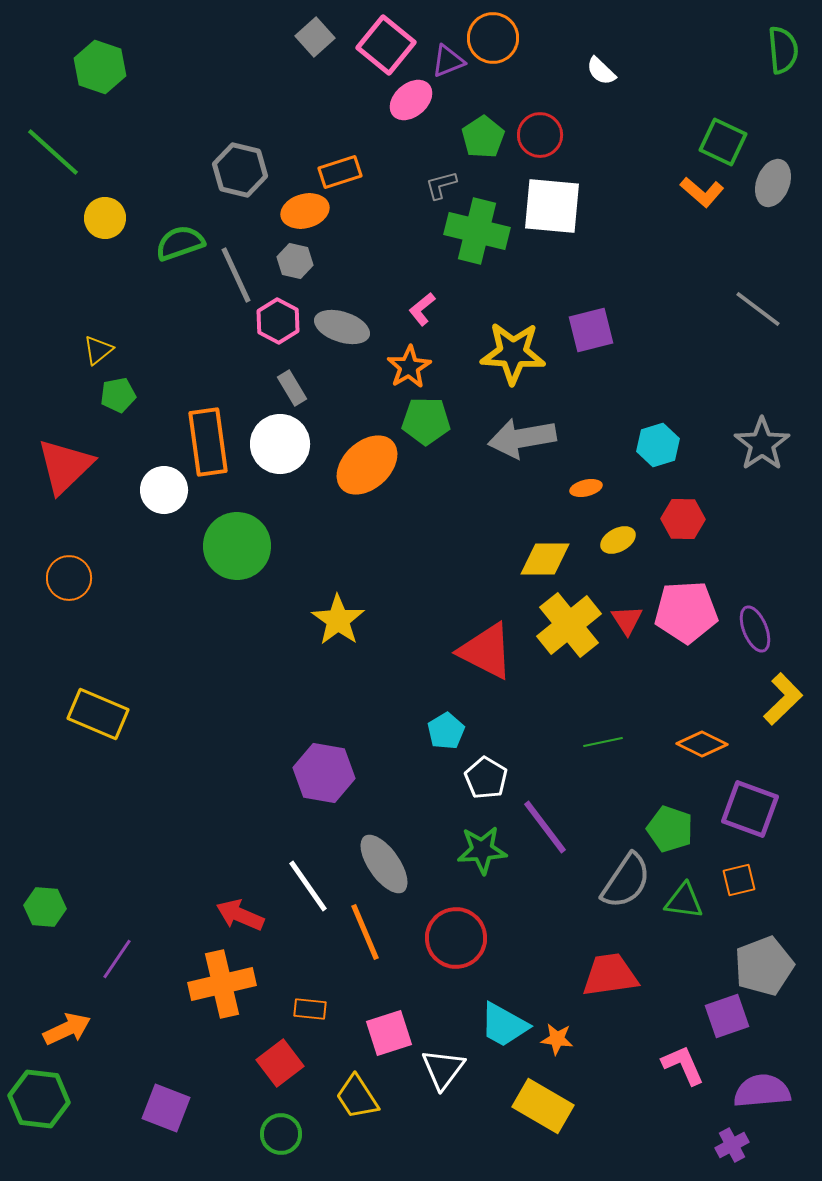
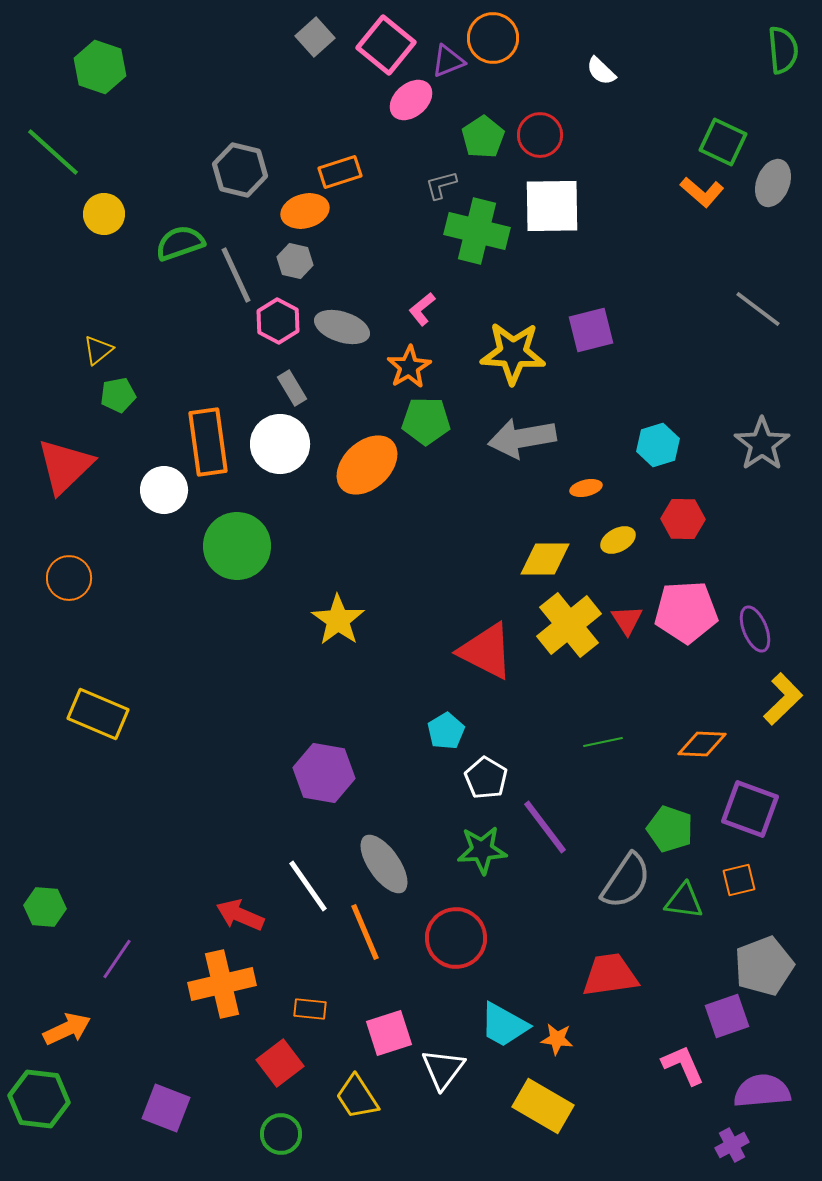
white square at (552, 206): rotated 6 degrees counterclockwise
yellow circle at (105, 218): moved 1 px left, 4 px up
orange diamond at (702, 744): rotated 24 degrees counterclockwise
